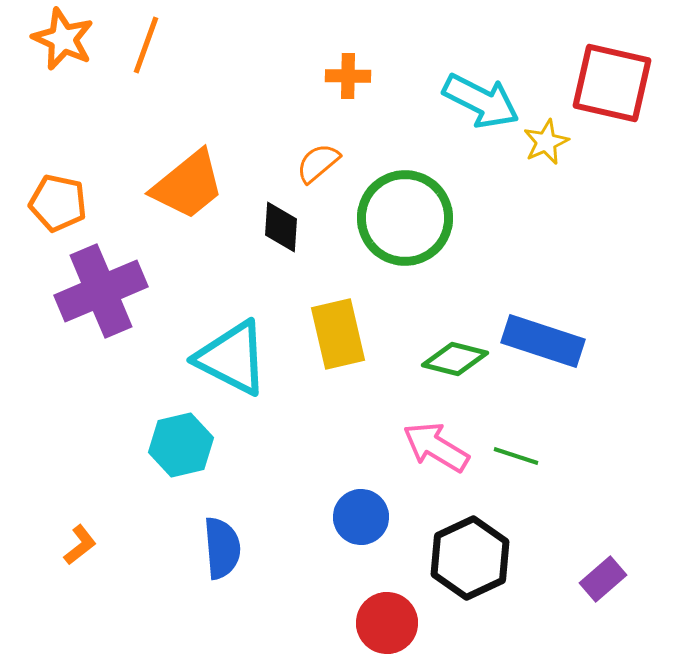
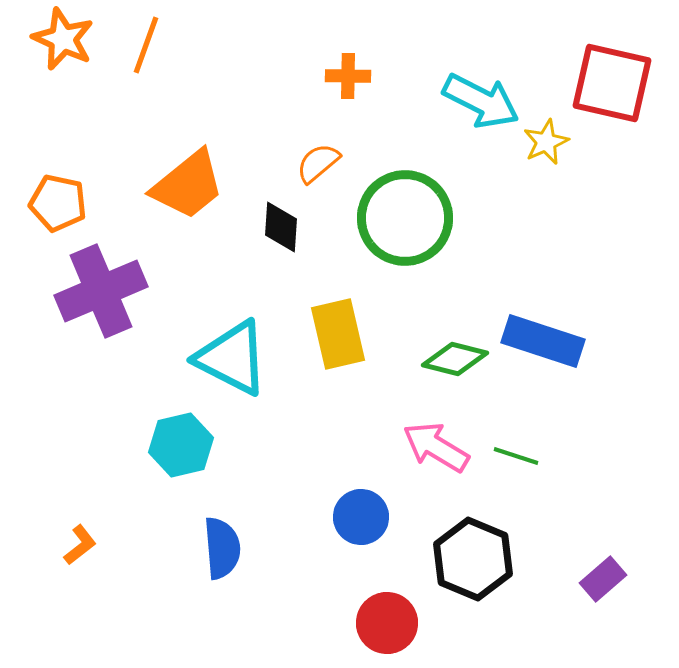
black hexagon: moved 3 px right, 1 px down; rotated 12 degrees counterclockwise
